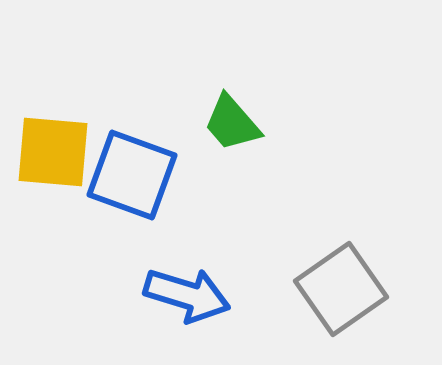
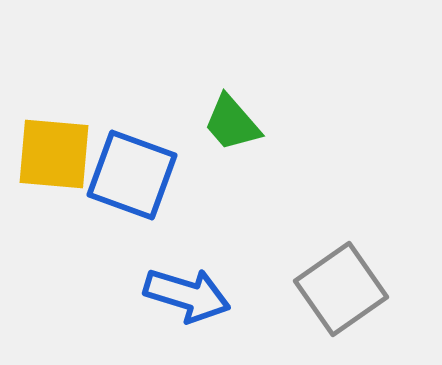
yellow square: moved 1 px right, 2 px down
